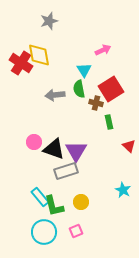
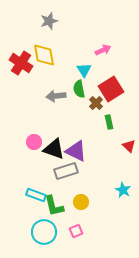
yellow diamond: moved 5 px right
gray arrow: moved 1 px right, 1 px down
brown cross: rotated 32 degrees clockwise
purple triangle: rotated 35 degrees counterclockwise
cyan rectangle: moved 4 px left, 2 px up; rotated 30 degrees counterclockwise
